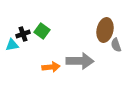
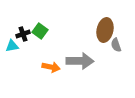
green square: moved 2 px left
cyan triangle: moved 1 px down
orange arrow: rotated 18 degrees clockwise
